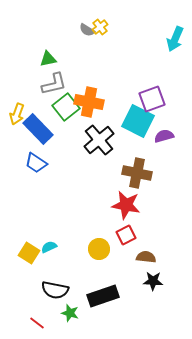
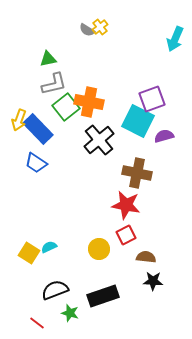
yellow arrow: moved 2 px right, 6 px down
black semicircle: rotated 148 degrees clockwise
